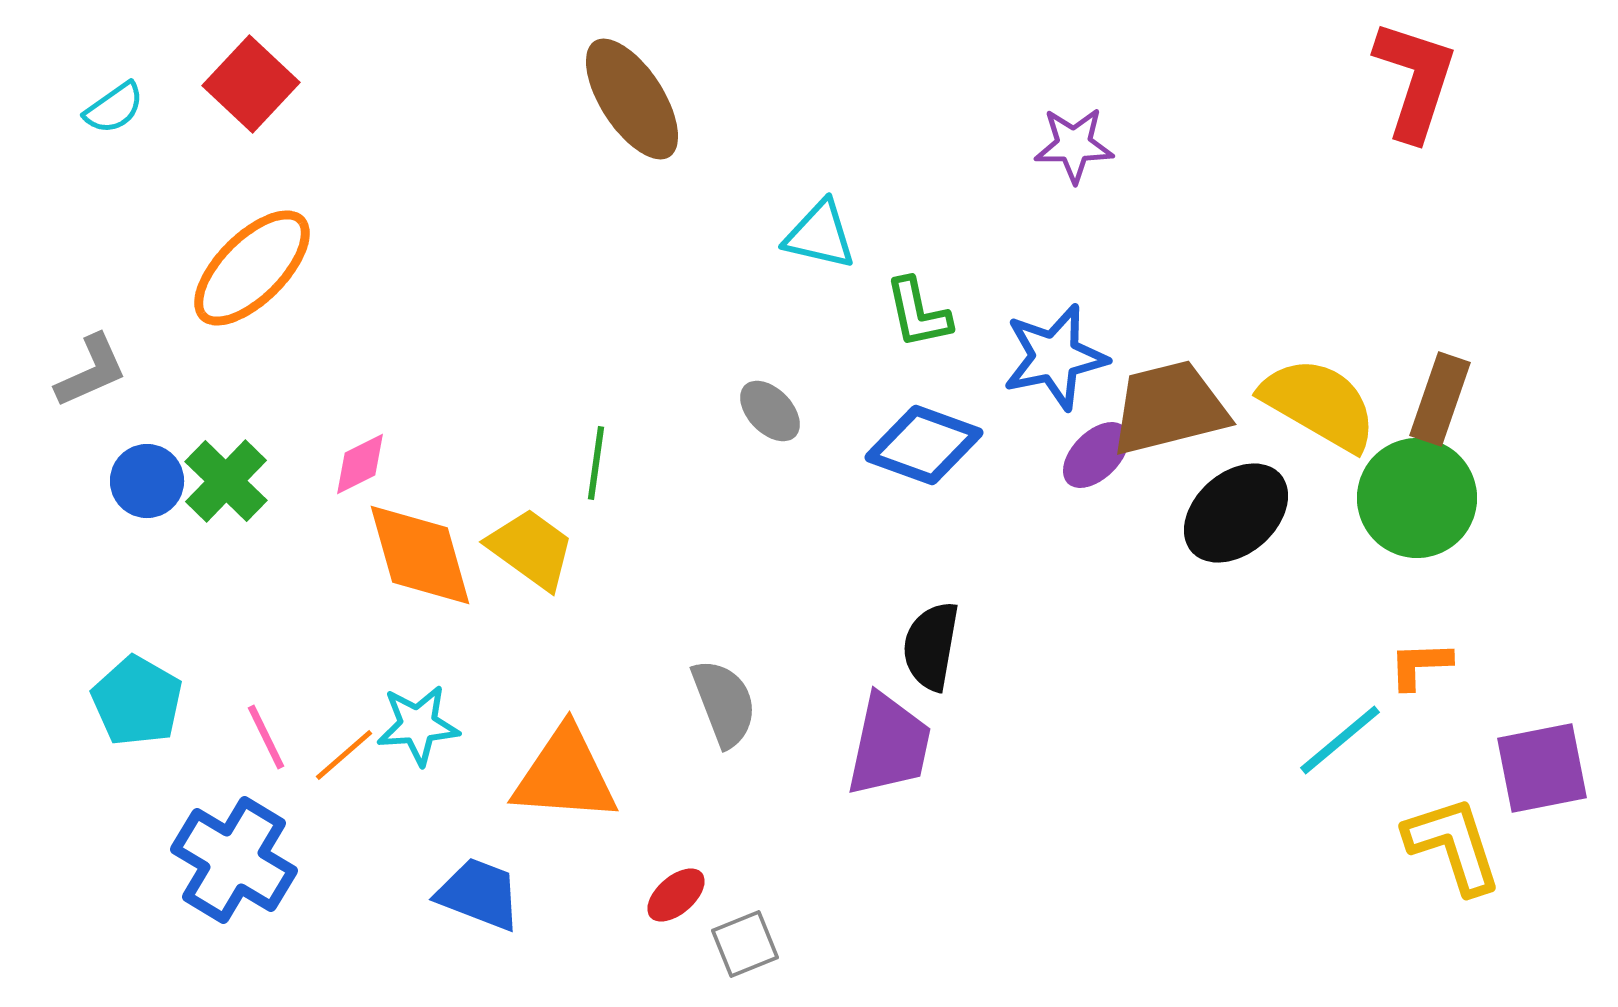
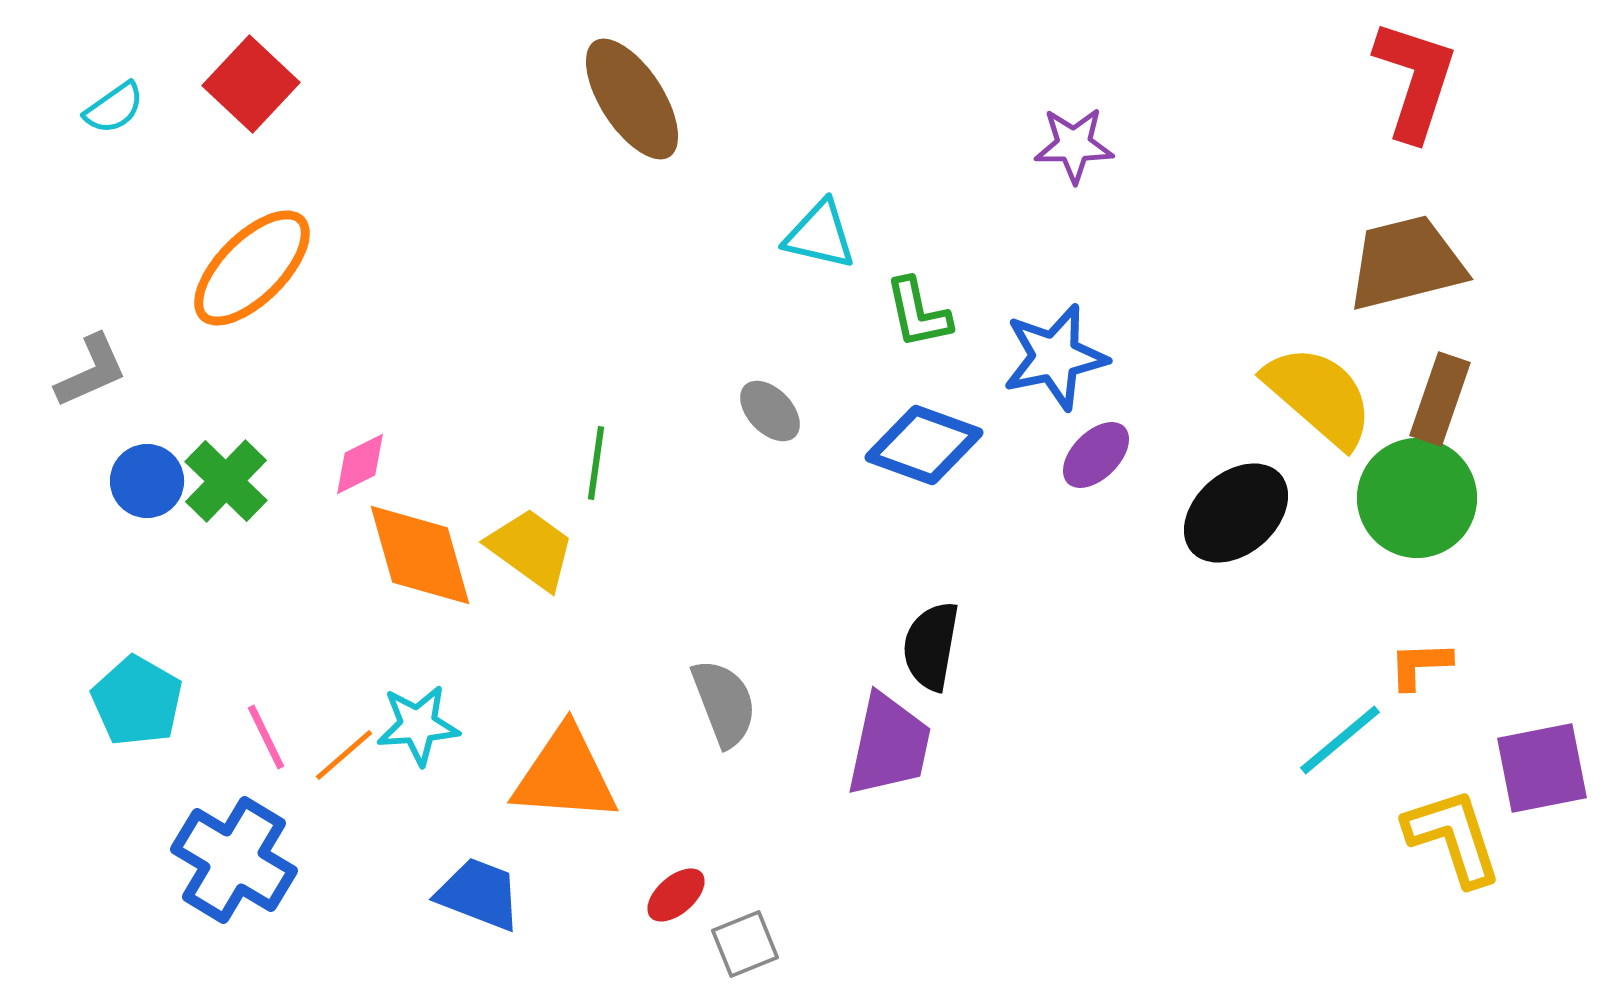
yellow semicircle: moved 8 px up; rotated 11 degrees clockwise
brown trapezoid: moved 237 px right, 145 px up
yellow L-shape: moved 8 px up
